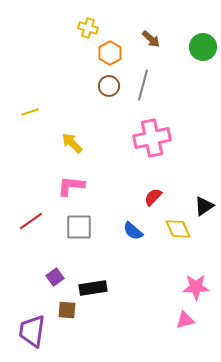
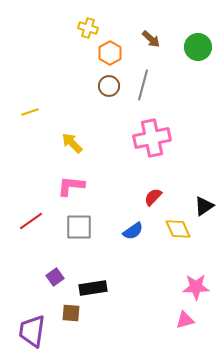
green circle: moved 5 px left
blue semicircle: rotated 75 degrees counterclockwise
brown square: moved 4 px right, 3 px down
